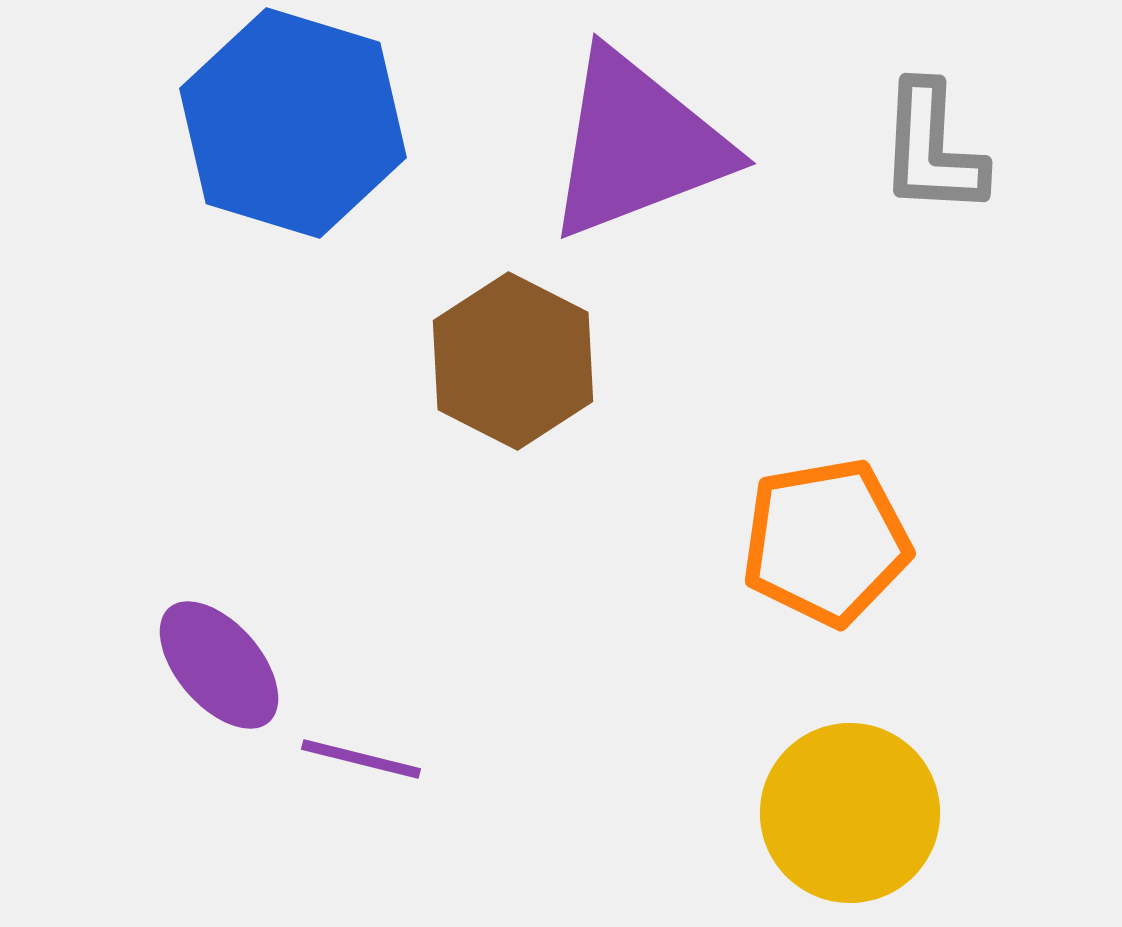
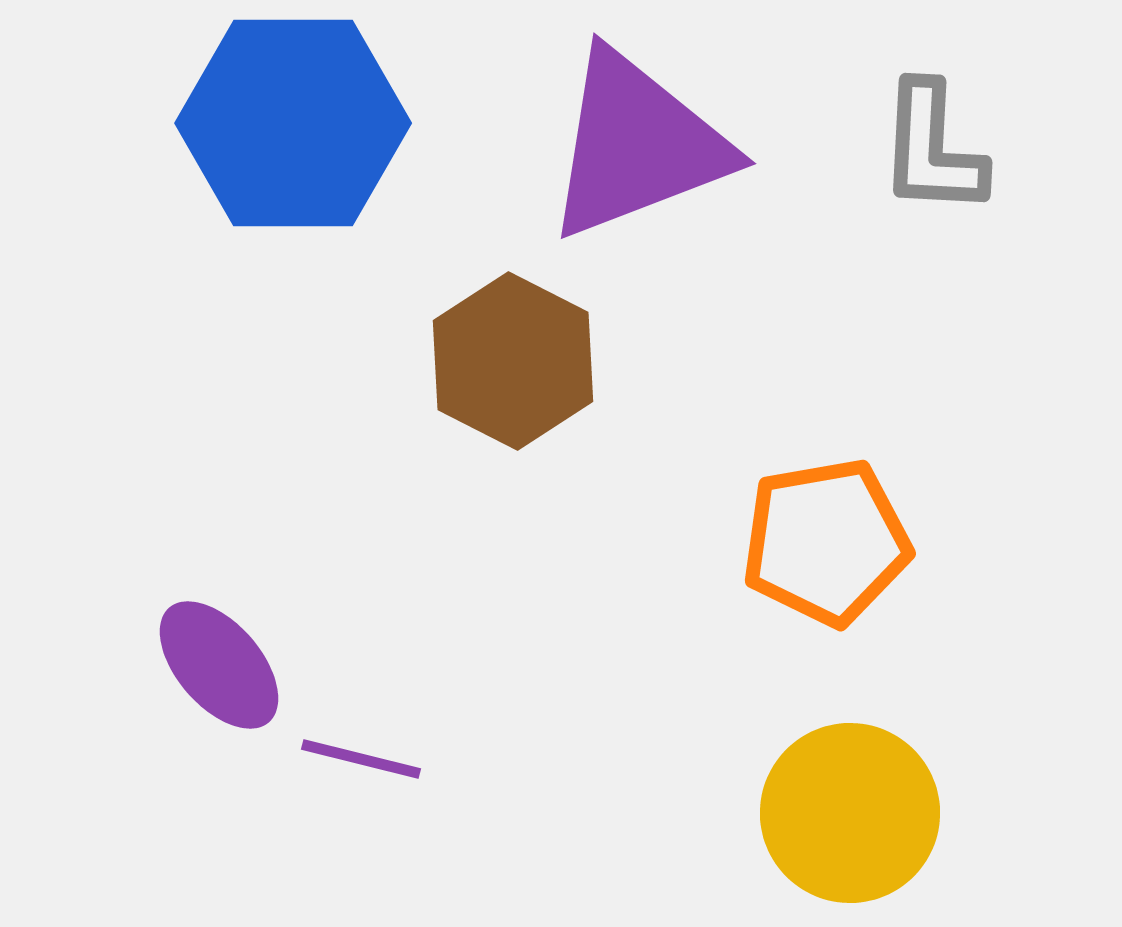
blue hexagon: rotated 17 degrees counterclockwise
